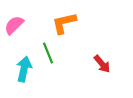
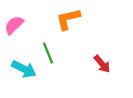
orange L-shape: moved 4 px right, 4 px up
cyan arrow: rotated 105 degrees clockwise
